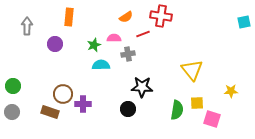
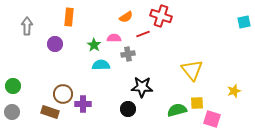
red cross: rotated 10 degrees clockwise
green star: rotated 16 degrees counterclockwise
yellow star: moved 3 px right; rotated 16 degrees counterclockwise
green semicircle: rotated 114 degrees counterclockwise
